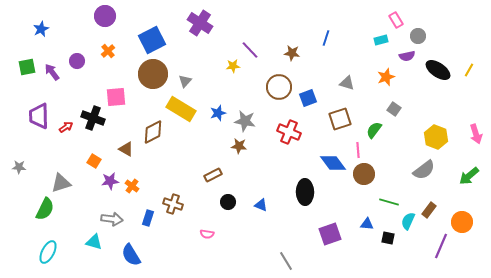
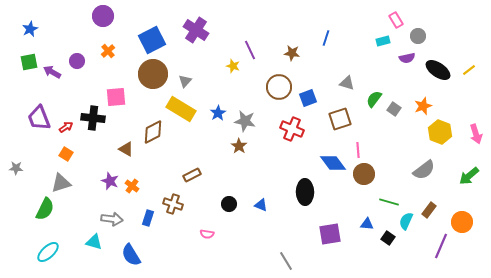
purple circle at (105, 16): moved 2 px left
purple cross at (200, 23): moved 4 px left, 7 px down
blue star at (41, 29): moved 11 px left
cyan rectangle at (381, 40): moved 2 px right, 1 px down
purple line at (250, 50): rotated 18 degrees clockwise
purple semicircle at (407, 56): moved 2 px down
yellow star at (233, 66): rotated 24 degrees clockwise
green square at (27, 67): moved 2 px right, 5 px up
yellow line at (469, 70): rotated 24 degrees clockwise
purple arrow at (52, 72): rotated 24 degrees counterclockwise
orange star at (386, 77): moved 37 px right, 29 px down
blue star at (218, 113): rotated 14 degrees counterclockwise
purple trapezoid at (39, 116): moved 2 px down; rotated 20 degrees counterclockwise
black cross at (93, 118): rotated 15 degrees counterclockwise
green semicircle at (374, 130): moved 31 px up
red cross at (289, 132): moved 3 px right, 3 px up
yellow hexagon at (436, 137): moved 4 px right, 5 px up
brown star at (239, 146): rotated 28 degrees clockwise
orange square at (94, 161): moved 28 px left, 7 px up
gray star at (19, 167): moved 3 px left, 1 px down
brown rectangle at (213, 175): moved 21 px left
purple star at (110, 181): rotated 30 degrees clockwise
black circle at (228, 202): moved 1 px right, 2 px down
cyan semicircle at (408, 221): moved 2 px left
purple square at (330, 234): rotated 10 degrees clockwise
black square at (388, 238): rotated 24 degrees clockwise
cyan ellipse at (48, 252): rotated 20 degrees clockwise
